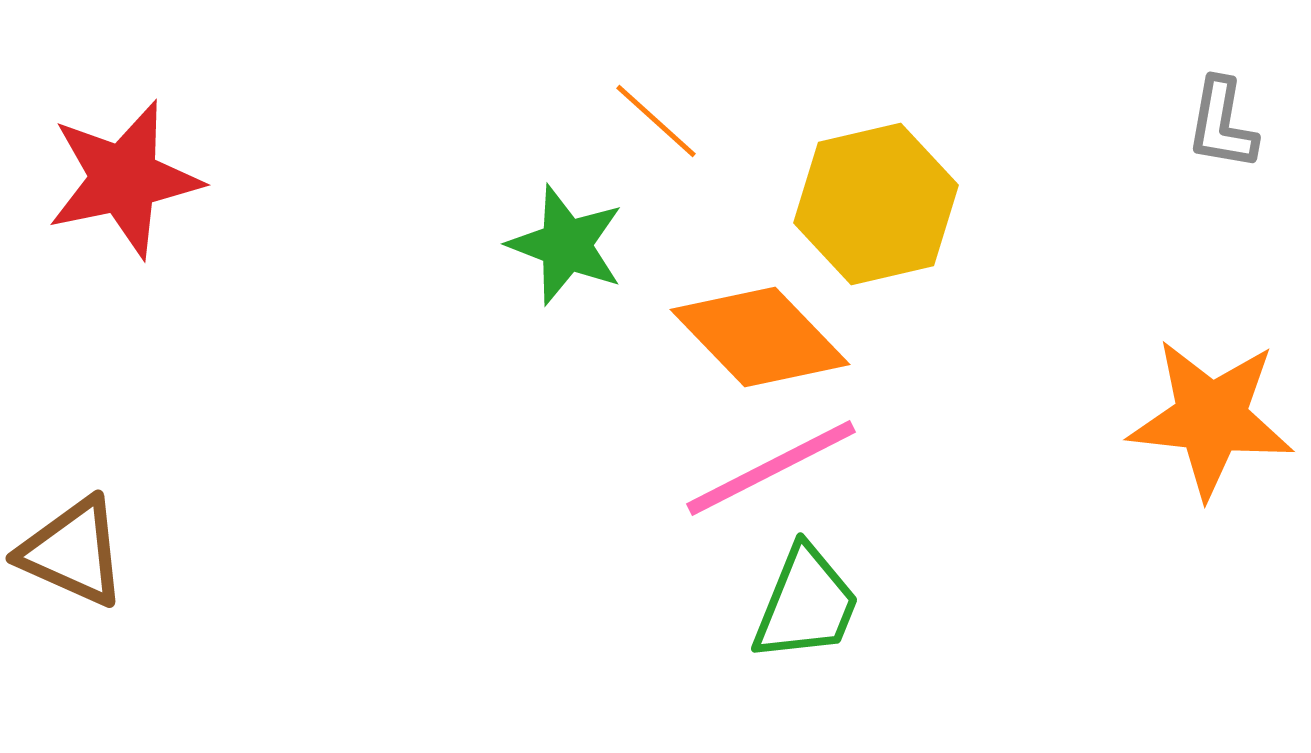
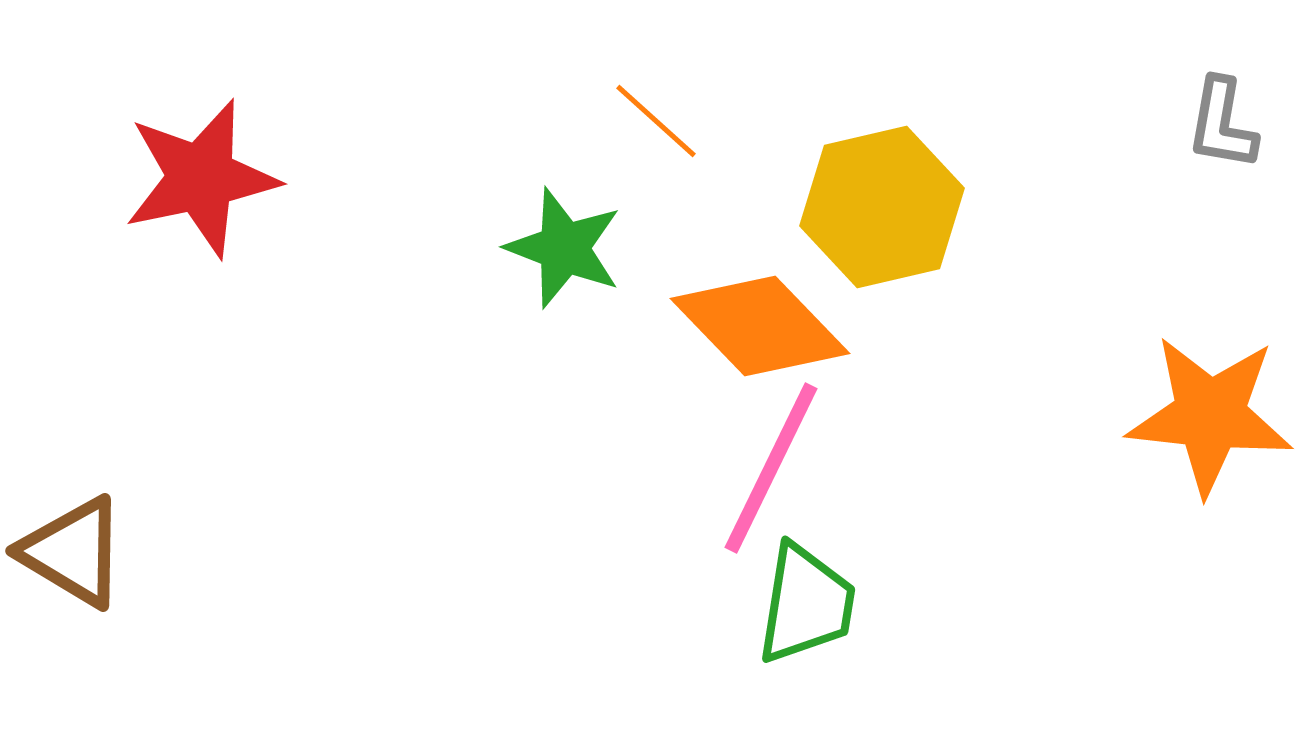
red star: moved 77 px right, 1 px up
yellow hexagon: moved 6 px right, 3 px down
green star: moved 2 px left, 3 px down
orange diamond: moved 11 px up
orange star: moved 1 px left, 3 px up
pink line: rotated 37 degrees counterclockwise
brown triangle: rotated 7 degrees clockwise
green trapezoid: rotated 13 degrees counterclockwise
